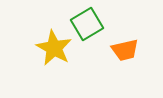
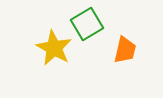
orange trapezoid: rotated 64 degrees counterclockwise
